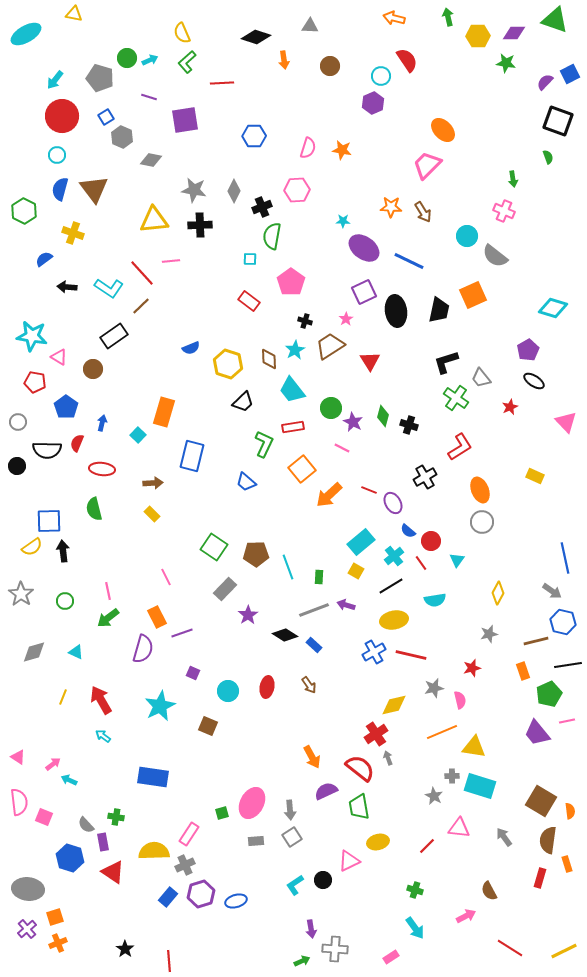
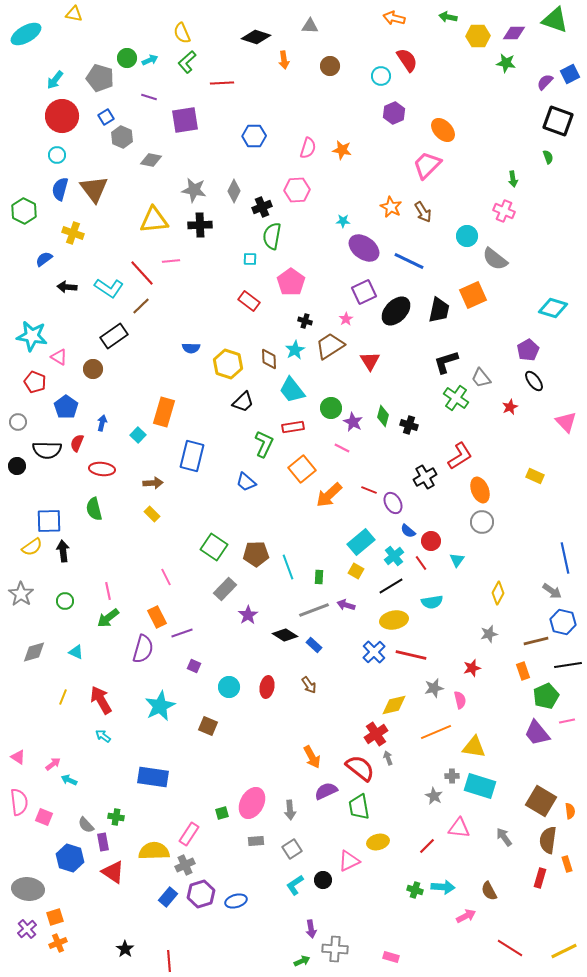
green arrow at (448, 17): rotated 66 degrees counterclockwise
purple hexagon at (373, 103): moved 21 px right, 10 px down
orange star at (391, 207): rotated 25 degrees clockwise
gray semicircle at (495, 256): moved 3 px down
black ellipse at (396, 311): rotated 52 degrees clockwise
blue semicircle at (191, 348): rotated 24 degrees clockwise
black ellipse at (534, 381): rotated 20 degrees clockwise
red pentagon at (35, 382): rotated 10 degrees clockwise
red L-shape at (460, 447): moved 9 px down
cyan semicircle at (435, 600): moved 3 px left, 2 px down
blue cross at (374, 652): rotated 15 degrees counterclockwise
purple square at (193, 673): moved 1 px right, 7 px up
cyan circle at (228, 691): moved 1 px right, 4 px up
green pentagon at (549, 694): moved 3 px left, 2 px down
orange line at (442, 732): moved 6 px left
gray square at (292, 837): moved 12 px down
cyan arrow at (415, 928): moved 28 px right, 41 px up; rotated 50 degrees counterclockwise
pink rectangle at (391, 957): rotated 49 degrees clockwise
